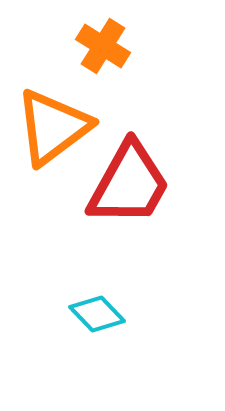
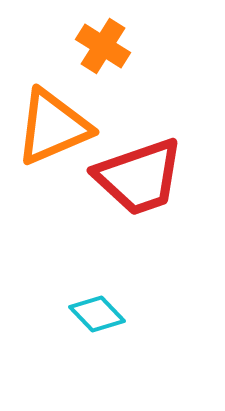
orange triangle: rotated 14 degrees clockwise
red trapezoid: moved 10 px right, 7 px up; rotated 42 degrees clockwise
